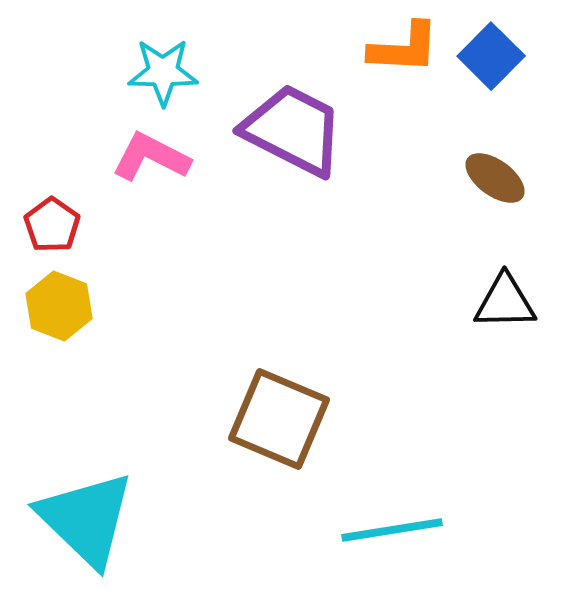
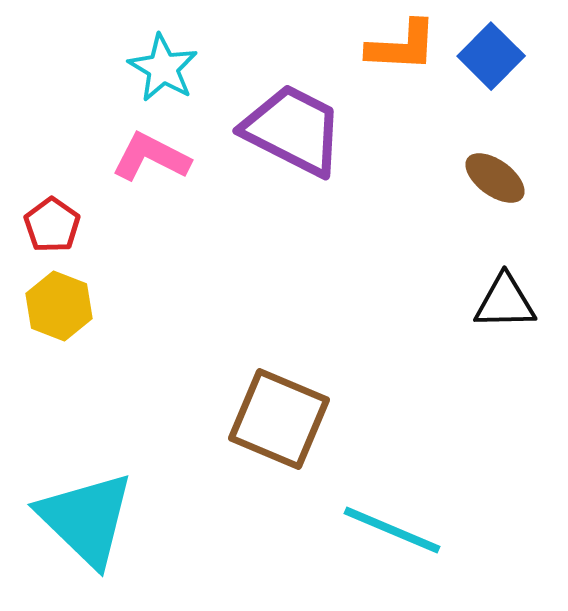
orange L-shape: moved 2 px left, 2 px up
cyan star: moved 4 px up; rotated 30 degrees clockwise
cyan line: rotated 32 degrees clockwise
